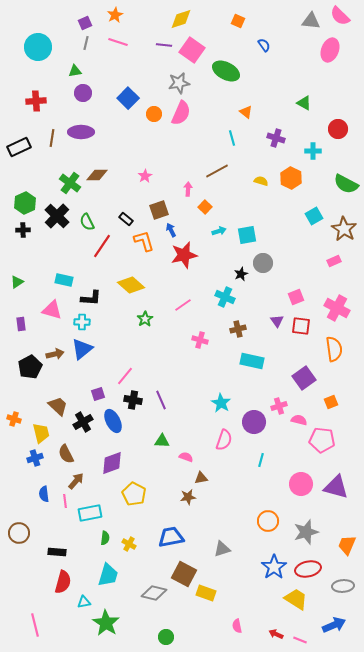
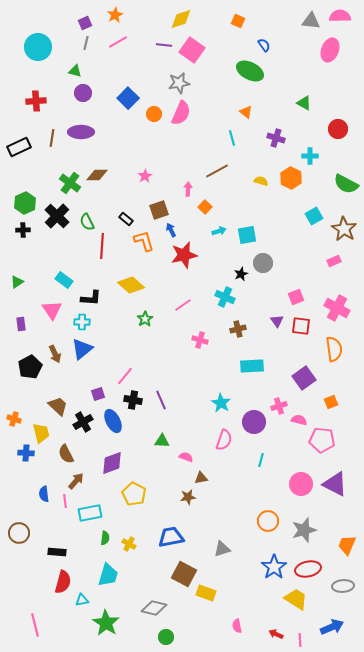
pink semicircle at (340, 16): rotated 135 degrees clockwise
pink line at (118, 42): rotated 48 degrees counterclockwise
green triangle at (75, 71): rotated 24 degrees clockwise
green ellipse at (226, 71): moved 24 px right
cyan cross at (313, 151): moved 3 px left, 5 px down
red line at (102, 246): rotated 30 degrees counterclockwise
cyan rectangle at (64, 280): rotated 24 degrees clockwise
pink triangle at (52, 310): rotated 40 degrees clockwise
brown arrow at (55, 354): rotated 78 degrees clockwise
cyan rectangle at (252, 361): moved 5 px down; rotated 15 degrees counterclockwise
blue cross at (35, 458): moved 9 px left, 5 px up; rotated 21 degrees clockwise
purple triangle at (336, 487): moved 1 px left, 3 px up; rotated 12 degrees clockwise
gray star at (306, 532): moved 2 px left, 2 px up
gray diamond at (154, 593): moved 15 px down
cyan triangle at (84, 602): moved 2 px left, 2 px up
blue arrow at (334, 625): moved 2 px left, 2 px down
pink line at (300, 640): rotated 64 degrees clockwise
